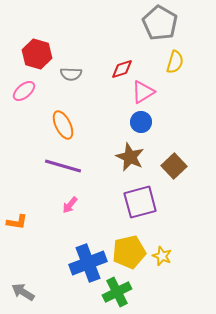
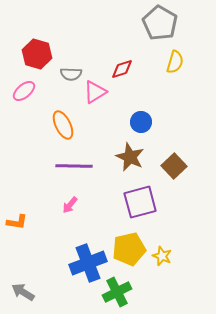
pink triangle: moved 48 px left
purple line: moved 11 px right; rotated 15 degrees counterclockwise
yellow pentagon: moved 3 px up
